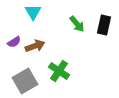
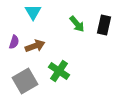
purple semicircle: rotated 40 degrees counterclockwise
